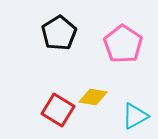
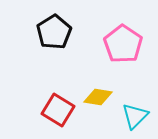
black pentagon: moved 5 px left, 1 px up
yellow diamond: moved 5 px right
cyan triangle: rotated 16 degrees counterclockwise
